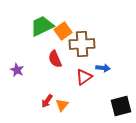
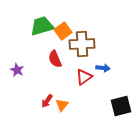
green trapezoid: rotated 10 degrees clockwise
